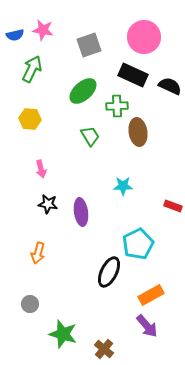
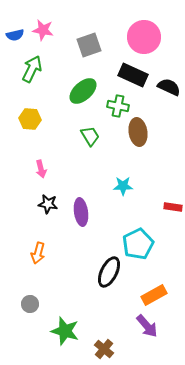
black semicircle: moved 1 px left, 1 px down
green cross: moved 1 px right; rotated 15 degrees clockwise
red rectangle: moved 1 px down; rotated 12 degrees counterclockwise
orange rectangle: moved 3 px right
green star: moved 2 px right, 3 px up
